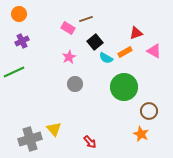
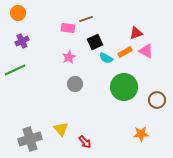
orange circle: moved 1 px left, 1 px up
pink rectangle: rotated 24 degrees counterclockwise
black square: rotated 14 degrees clockwise
pink triangle: moved 8 px left
green line: moved 1 px right, 2 px up
brown circle: moved 8 px right, 11 px up
yellow triangle: moved 7 px right
orange star: rotated 28 degrees counterclockwise
red arrow: moved 5 px left
